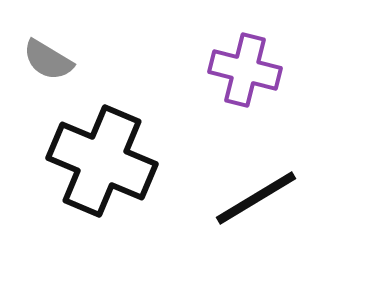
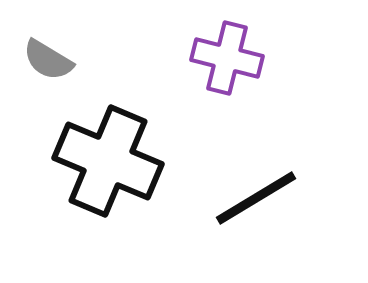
purple cross: moved 18 px left, 12 px up
black cross: moved 6 px right
